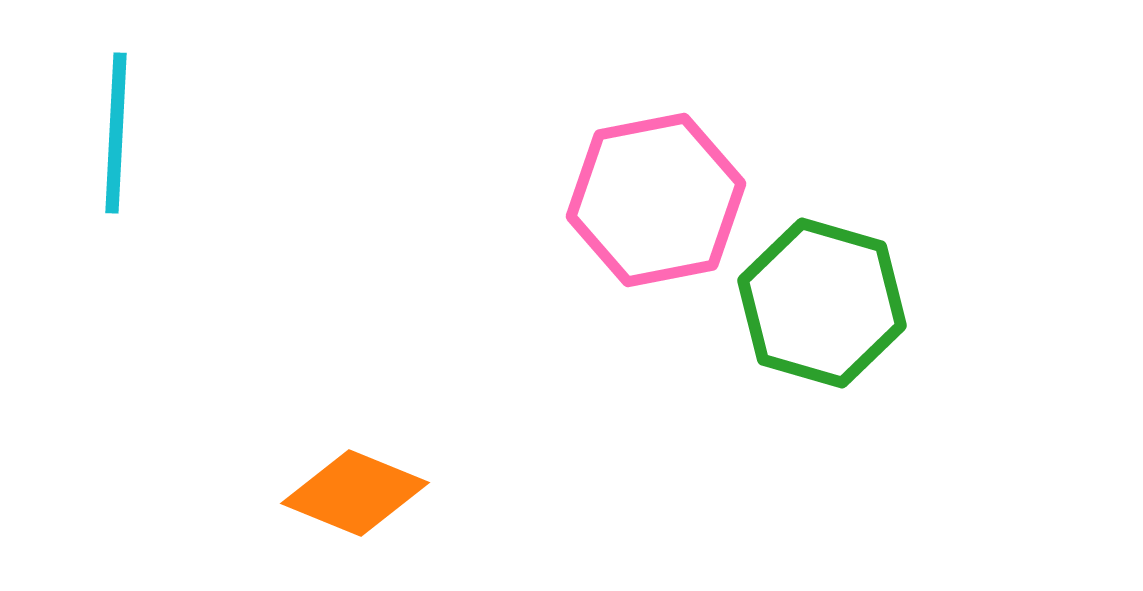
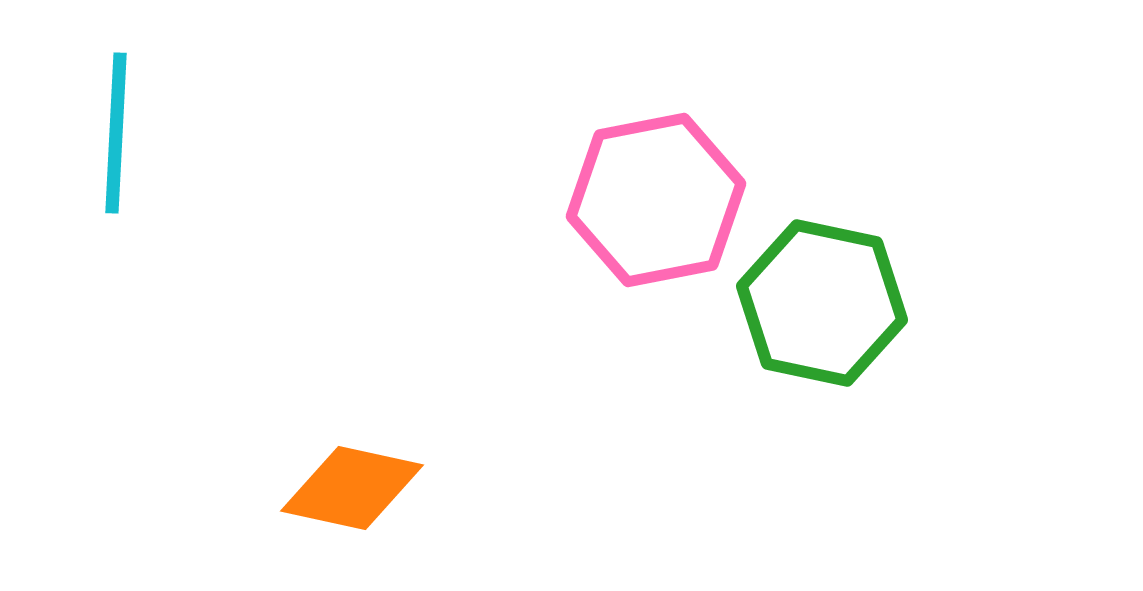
green hexagon: rotated 4 degrees counterclockwise
orange diamond: moved 3 px left, 5 px up; rotated 10 degrees counterclockwise
